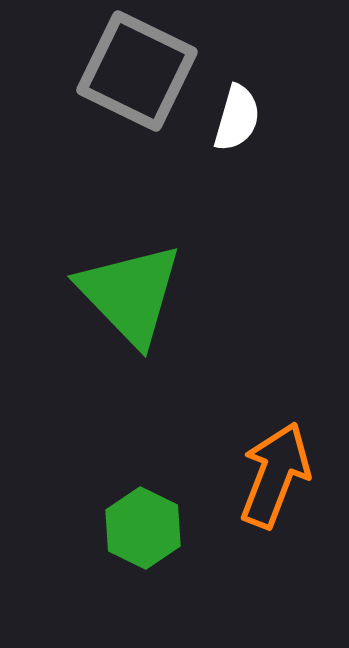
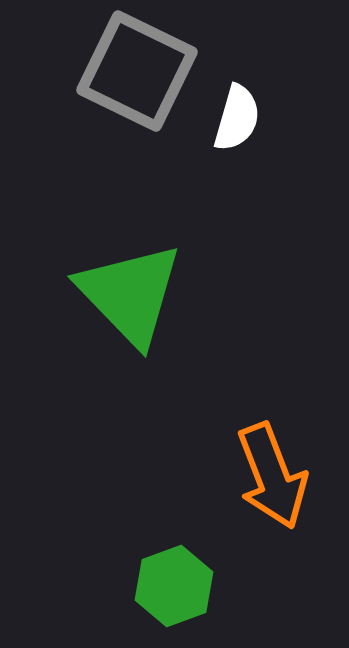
orange arrow: moved 3 px left, 1 px down; rotated 138 degrees clockwise
green hexagon: moved 31 px right, 58 px down; rotated 14 degrees clockwise
